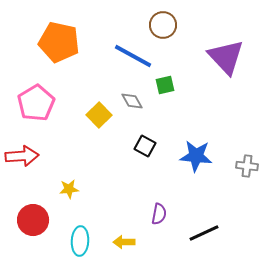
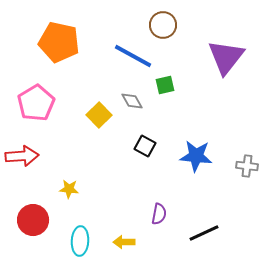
purple triangle: rotated 21 degrees clockwise
yellow star: rotated 12 degrees clockwise
